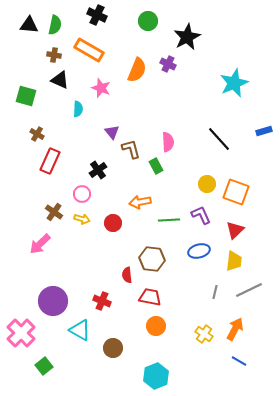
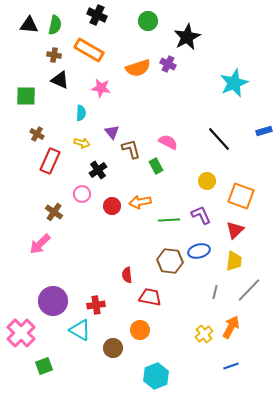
orange semicircle at (137, 70): moved 1 px right, 2 px up; rotated 50 degrees clockwise
pink star at (101, 88): rotated 12 degrees counterclockwise
green square at (26, 96): rotated 15 degrees counterclockwise
cyan semicircle at (78, 109): moved 3 px right, 4 px down
pink semicircle at (168, 142): rotated 60 degrees counterclockwise
yellow circle at (207, 184): moved 3 px up
orange square at (236, 192): moved 5 px right, 4 px down
yellow arrow at (82, 219): moved 76 px up
red circle at (113, 223): moved 1 px left, 17 px up
brown hexagon at (152, 259): moved 18 px right, 2 px down
gray line at (249, 290): rotated 20 degrees counterclockwise
red cross at (102, 301): moved 6 px left, 4 px down; rotated 30 degrees counterclockwise
orange circle at (156, 326): moved 16 px left, 4 px down
orange arrow at (235, 329): moved 4 px left, 2 px up
yellow cross at (204, 334): rotated 18 degrees clockwise
blue line at (239, 361): moved 8 px left, 5 px down; rotated 49 degrees counterclockwise
green square at (44, 366): rotated 18 degrees clockwise
